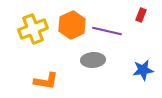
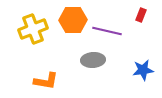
orange hexagon: moved 1 px right, 5 px up; rotated 24 degrees clockwise
